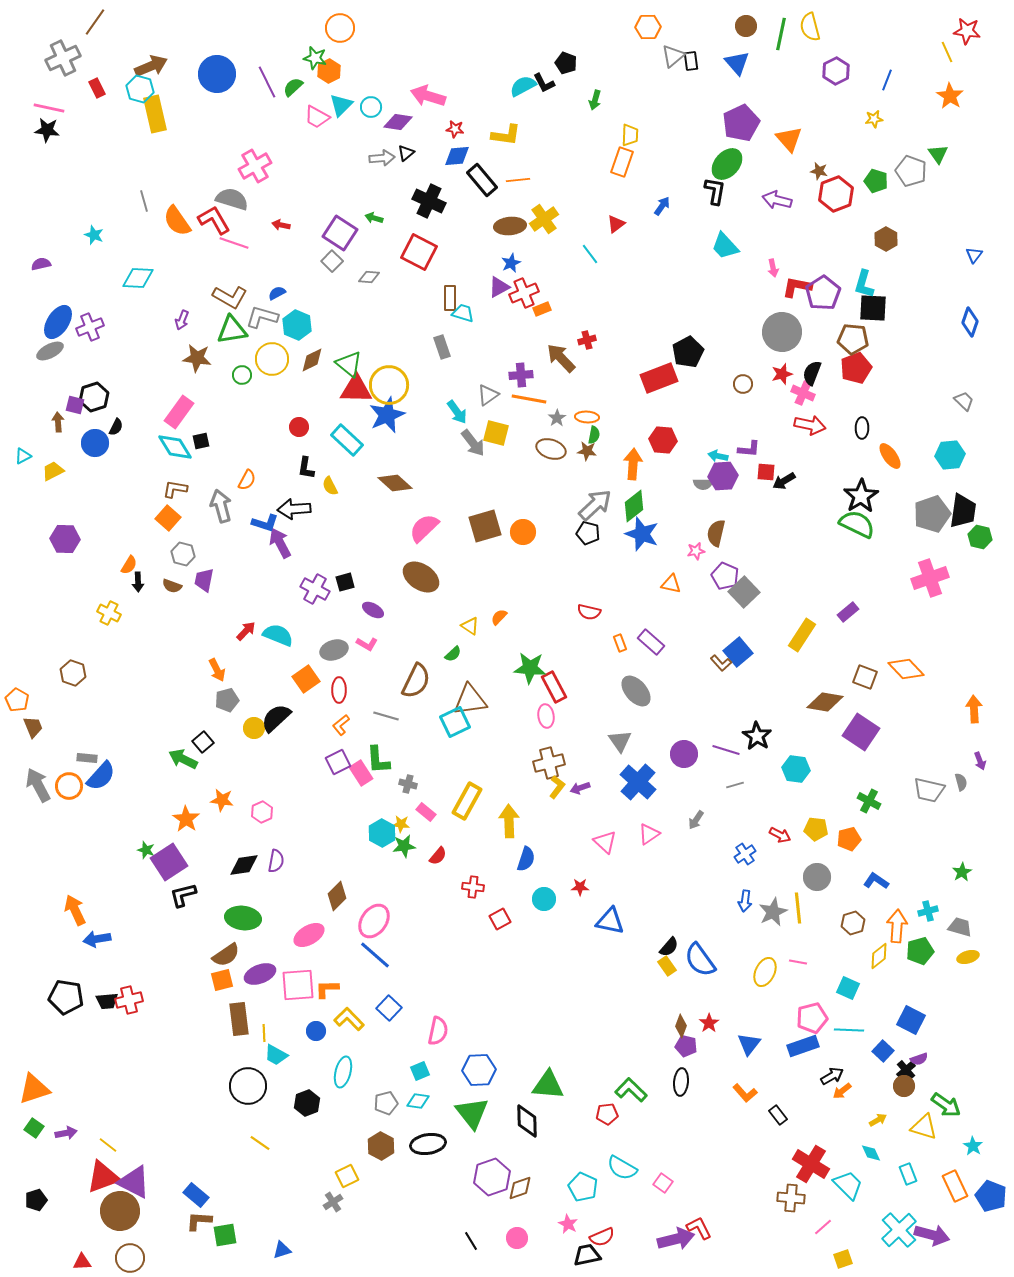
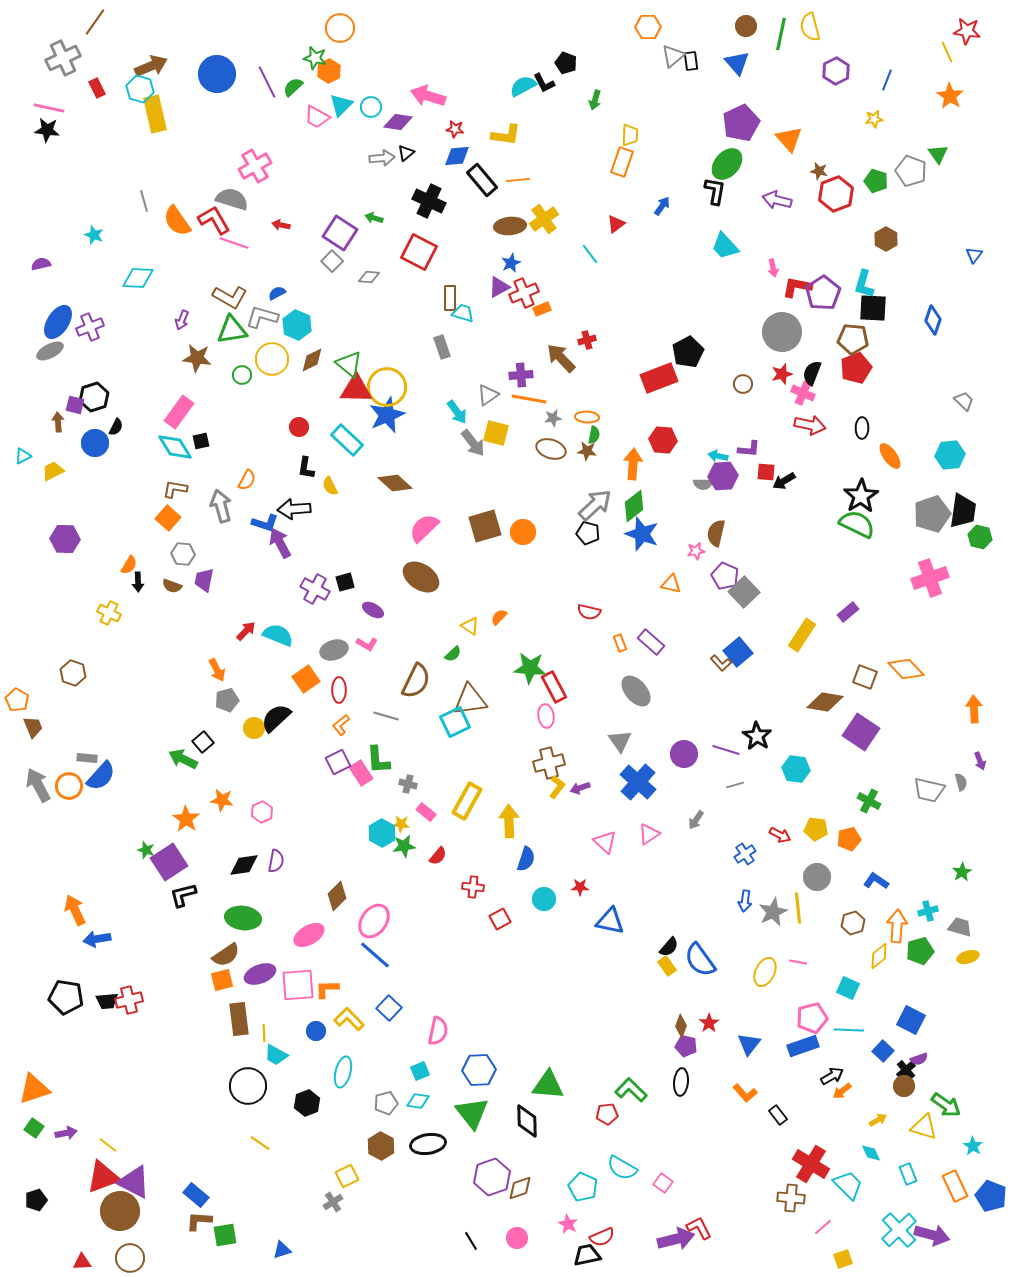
blue diamond at (970, 322): moved 37 px left, 2 px up
yellow circle at (389, 385): moved 2 px left, 2 px down
gray star at (557, 418): moved 4 px left; rotated 24 degrees clockwise
gray hexagon at (183, 554): rotated 10 degrees counterclockwise
